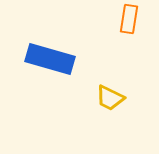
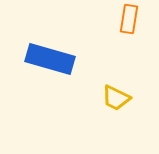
yellow trapezoid: moved 6 px right
